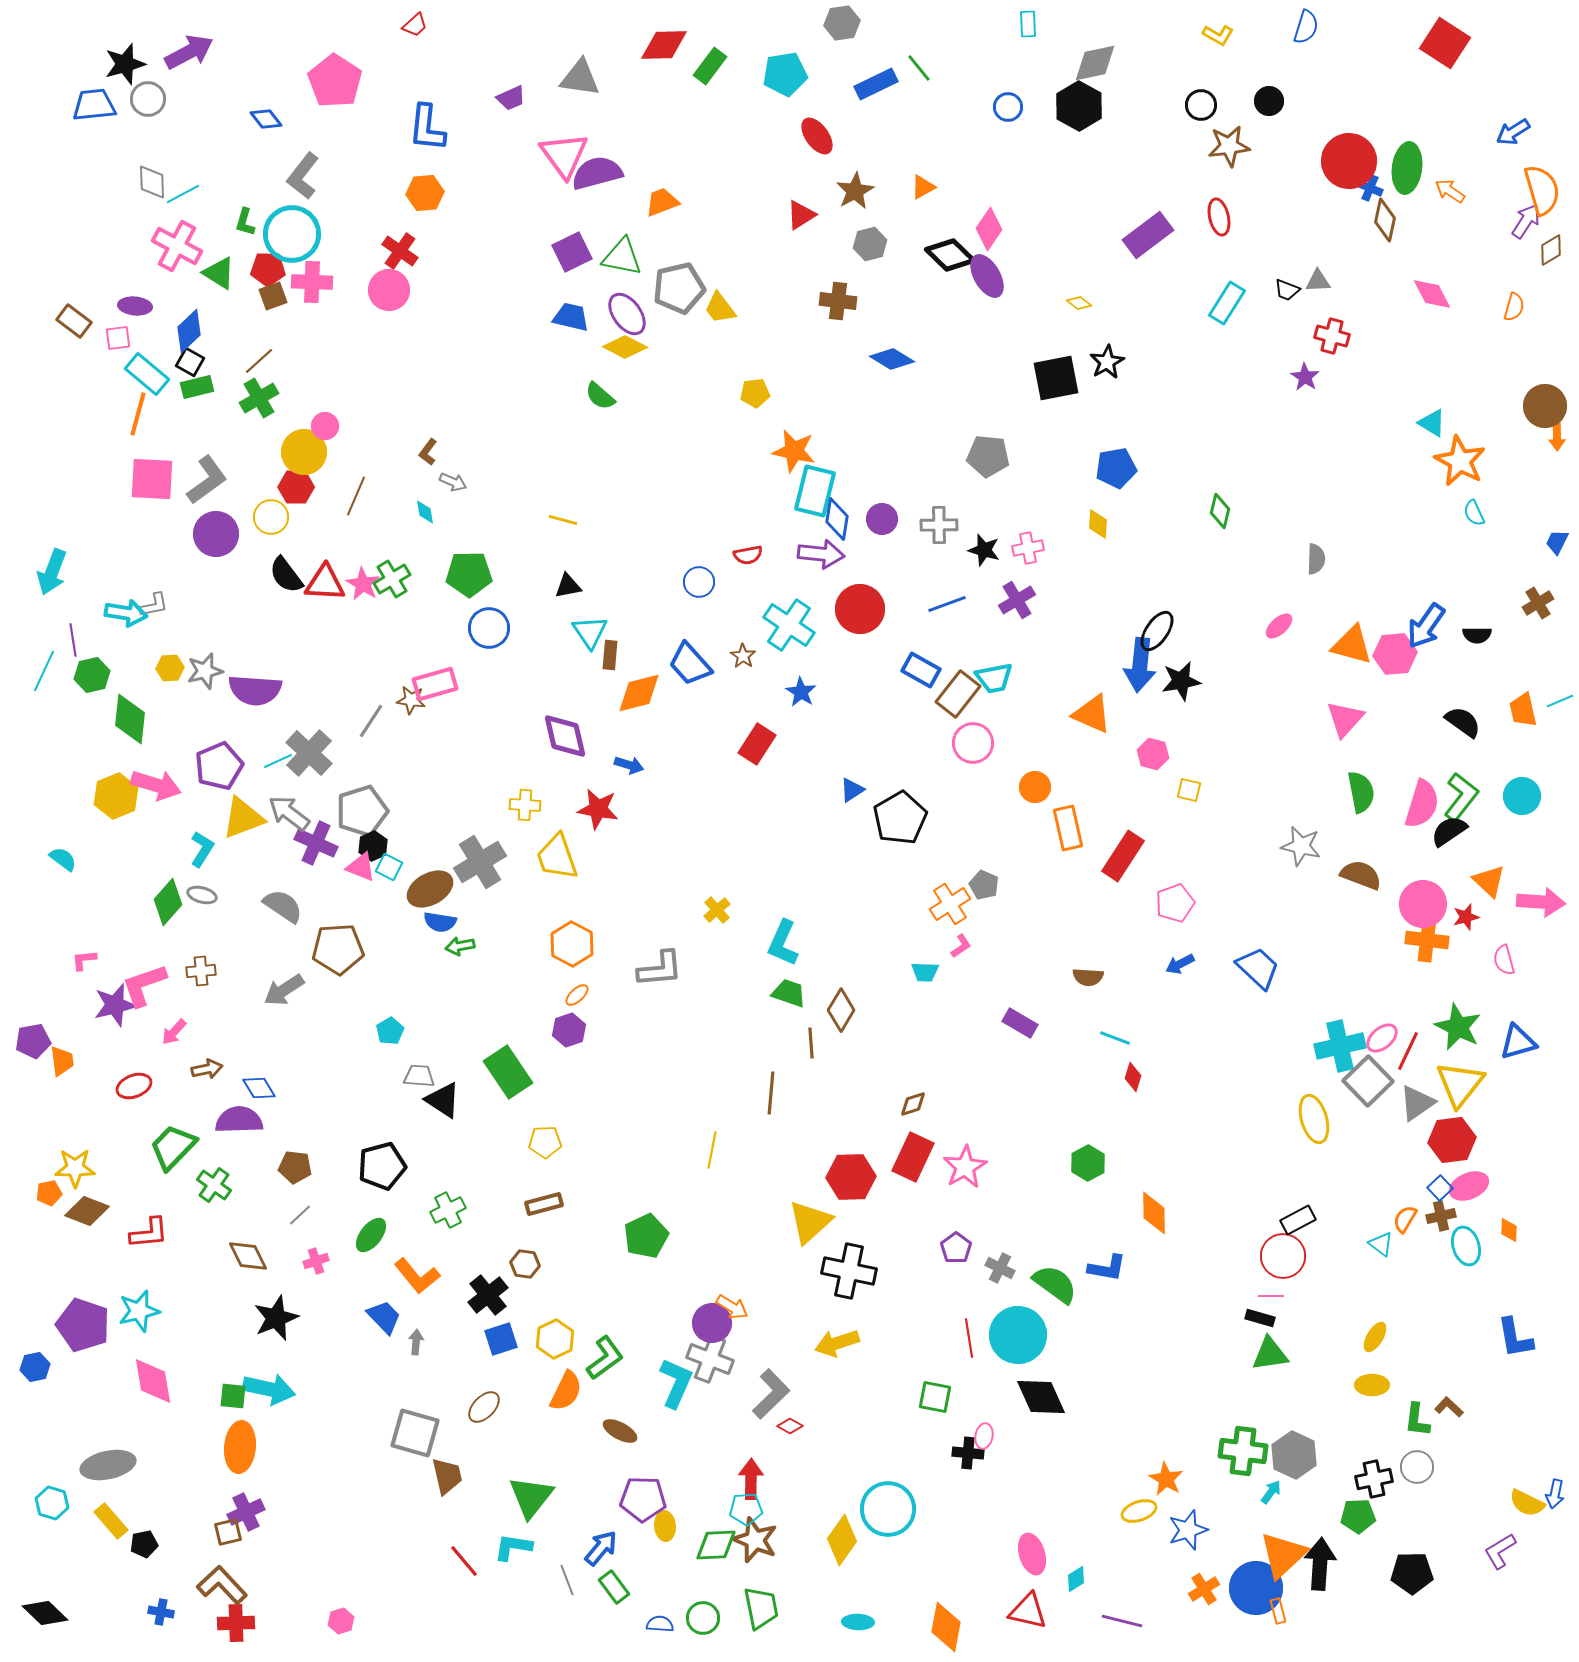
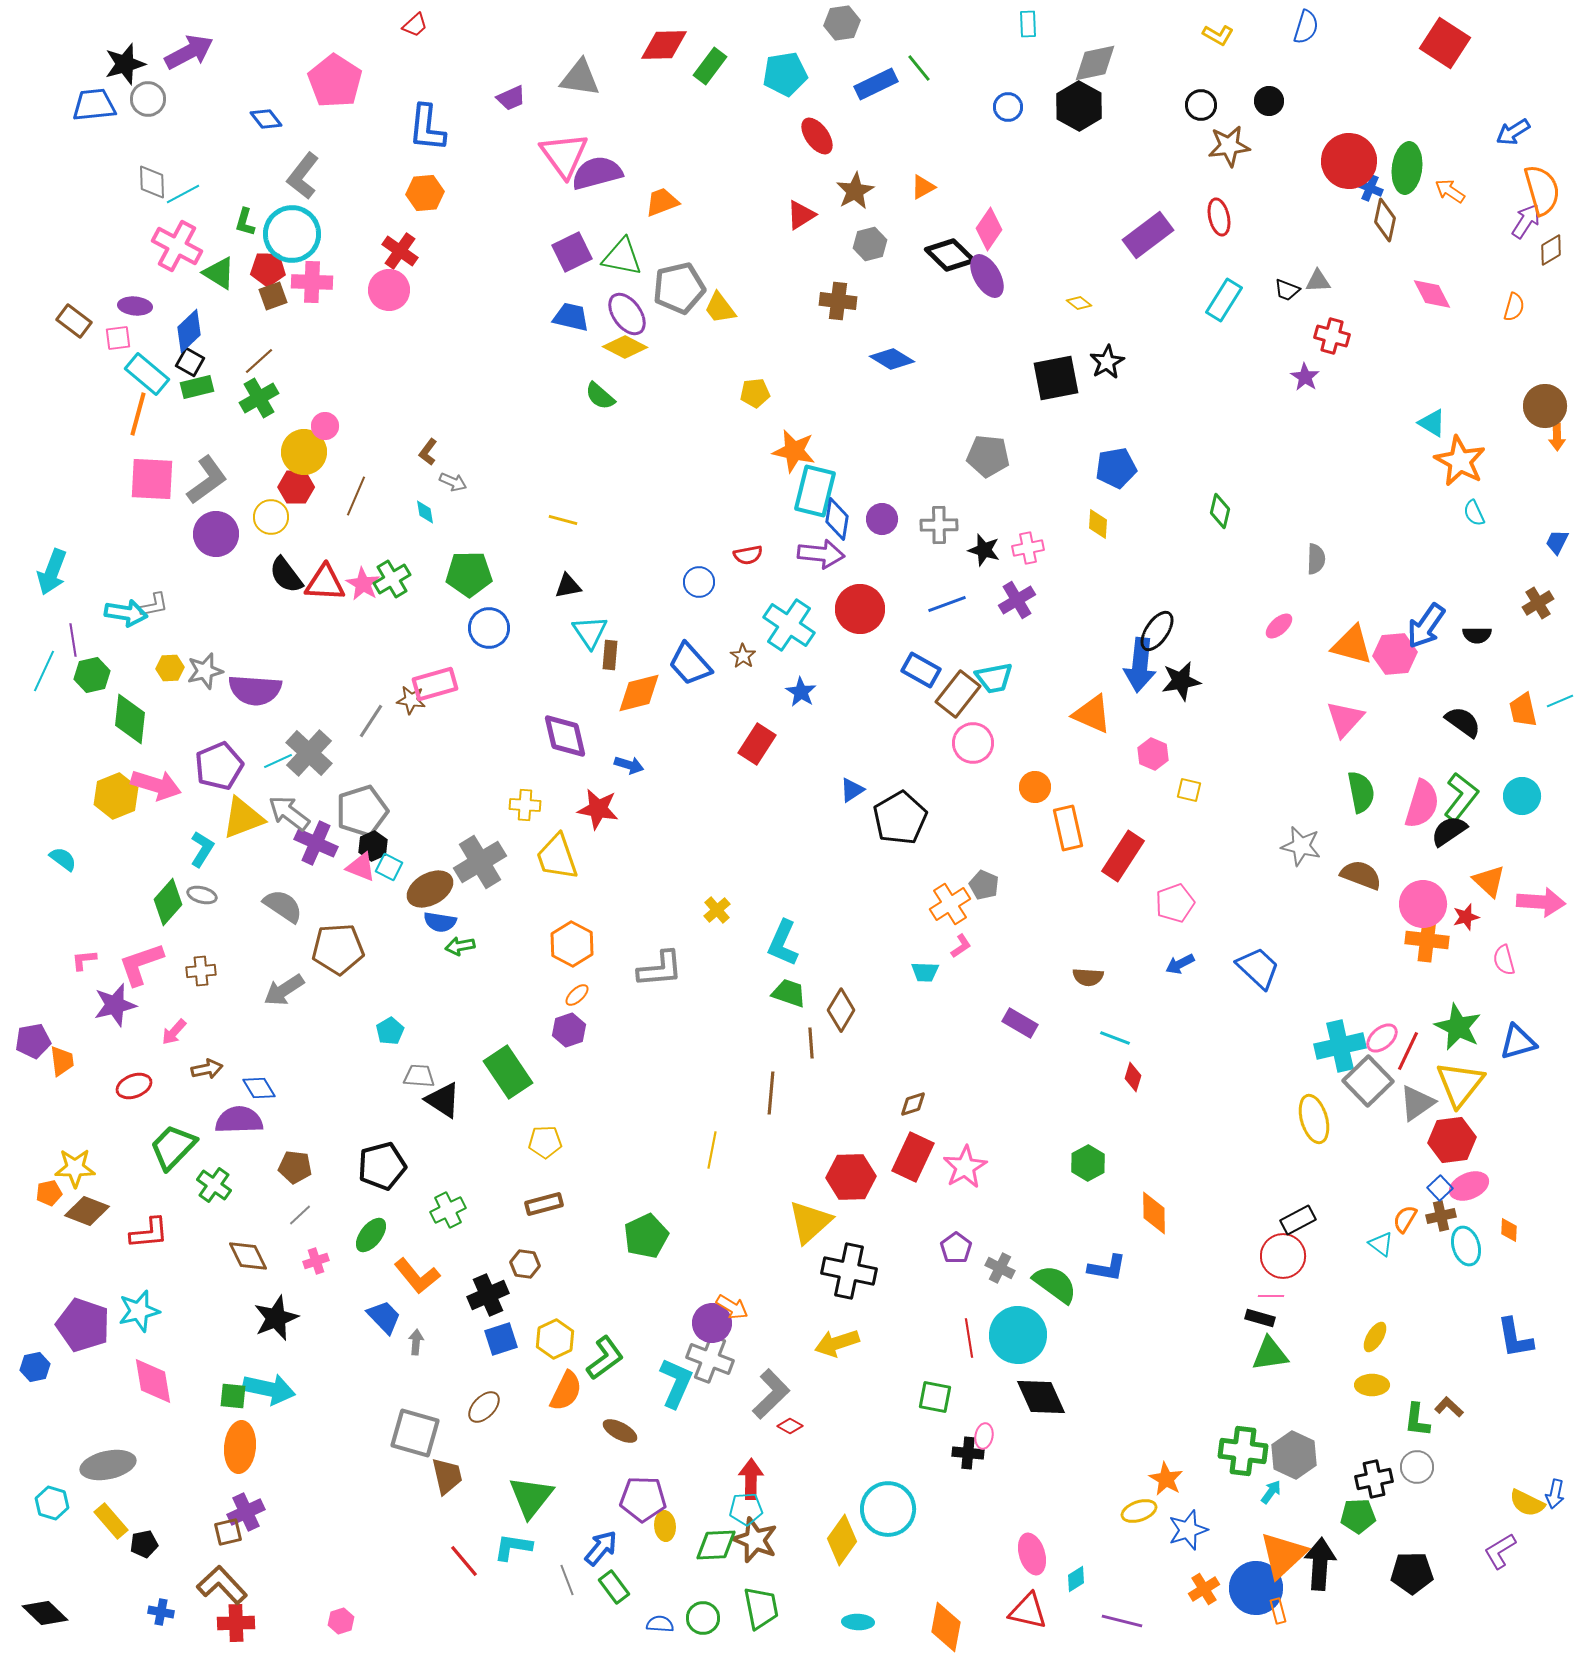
cyan rectangle at (1227, 303): moved 3 px left, 3 px up
pink hexagon at (1153, 754): rotated 8 degrees clockwise
pink L-shape at (144, 985): moved 3 px left, 21 px up
black cross at (488, 1295): rotated 15 degrees clockwise
